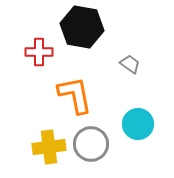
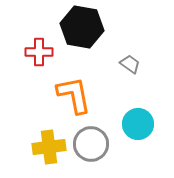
orange L-shape: moved 1 px left
